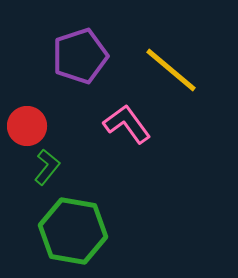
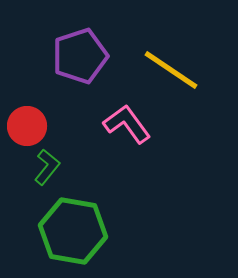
yellow line: rotated 6 degrees counterclockwise
